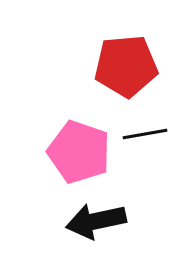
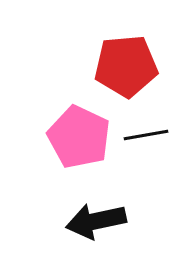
black line: moved 1 px right, 1 px down
pink pentagon: moved 15 px up; rotated 6 degrees clockwise
